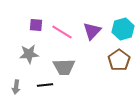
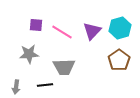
cyan hexagon: moved 3 px left, 1 px up
